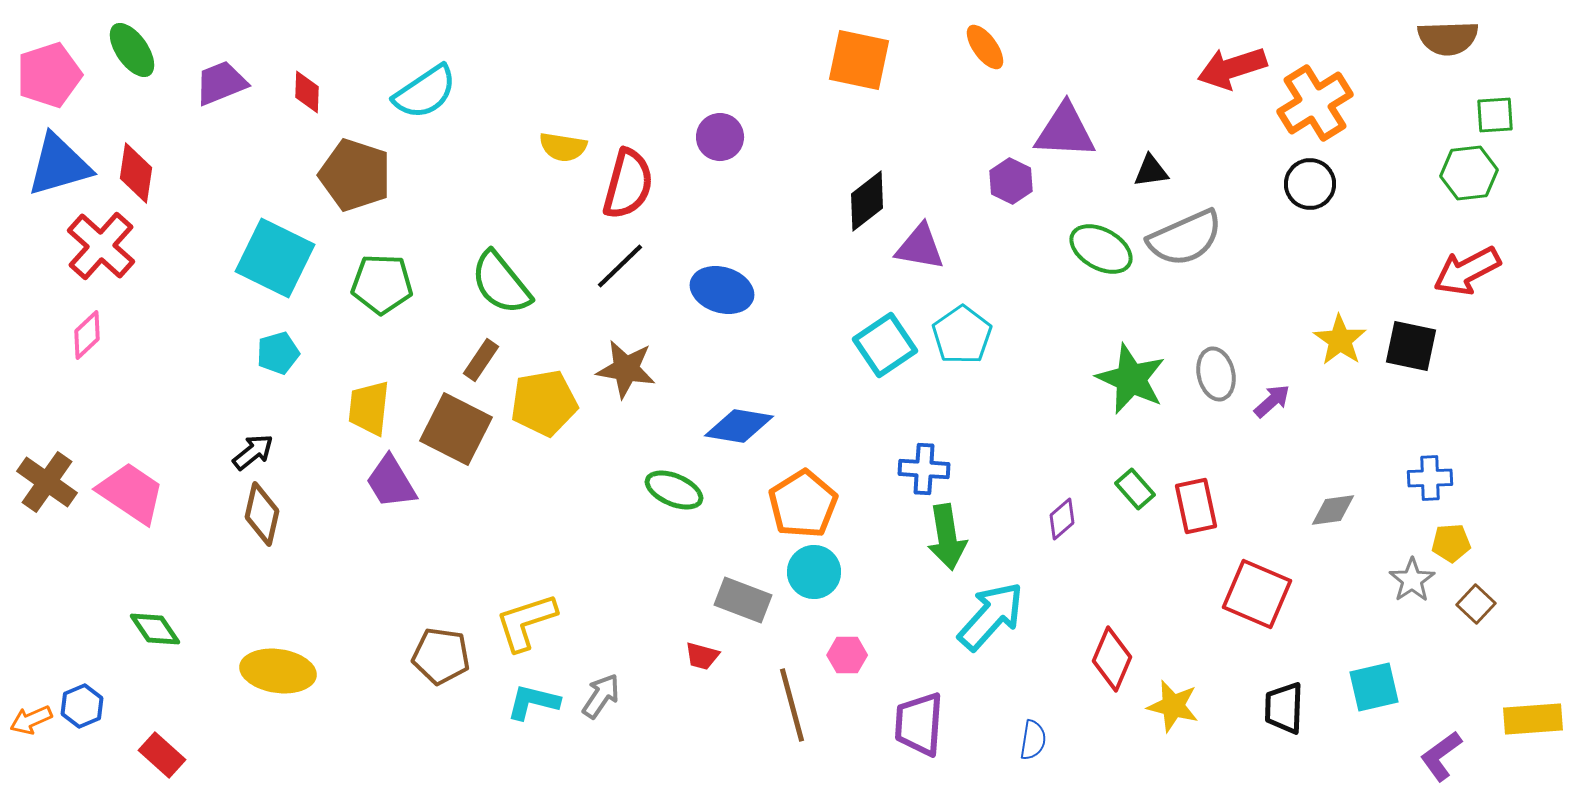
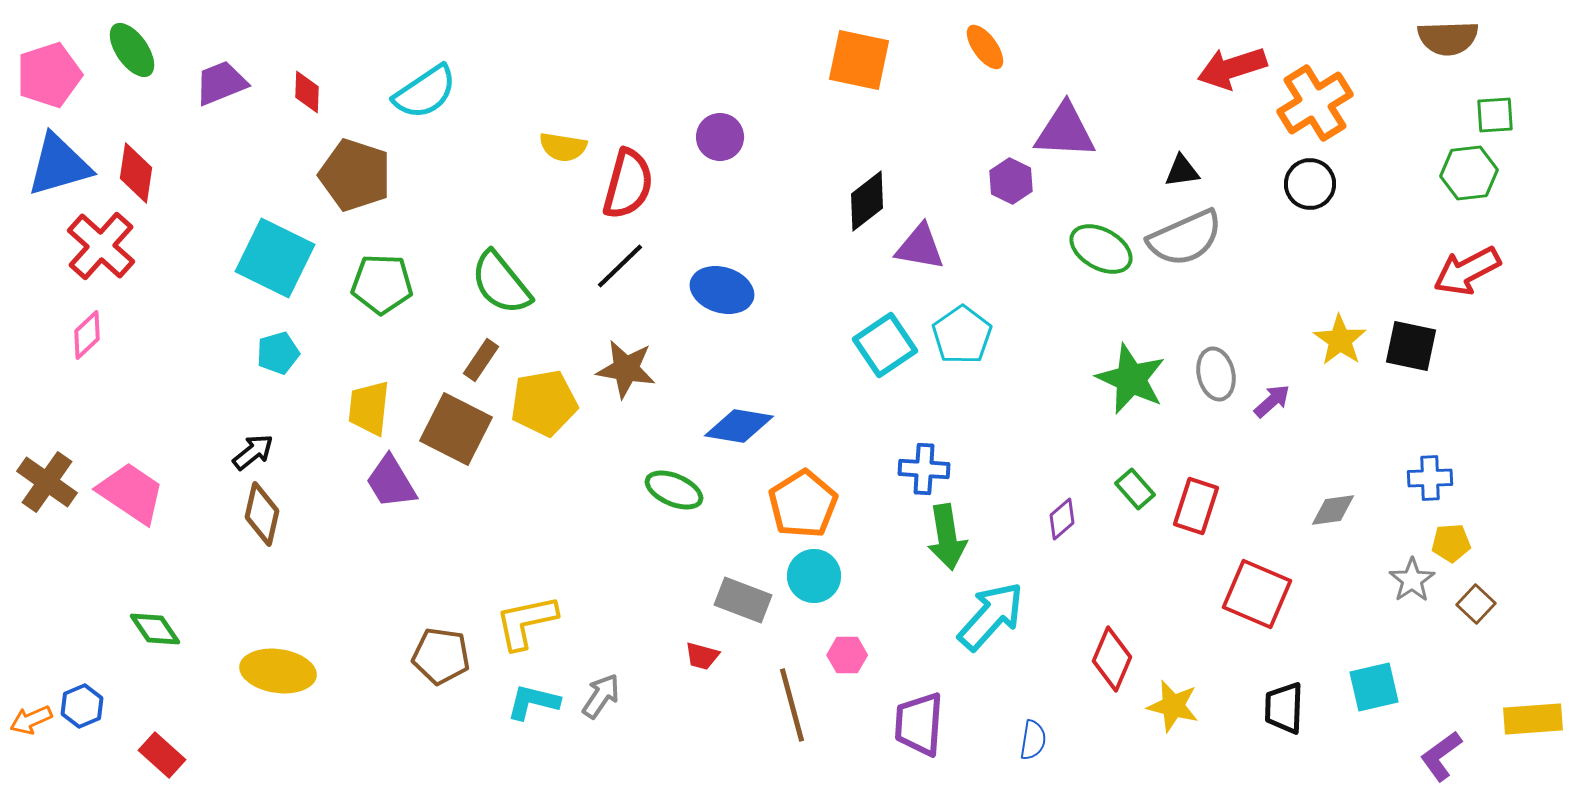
black triangle at (1151, 171): moved 31 px right
red rectangle at (1196, 506): rotated 30 degrees clockwise
cyan circle at (814, 572): moved 4 px down
yellow L-shape at (526, 622): rotated 6 degrees clockwise
